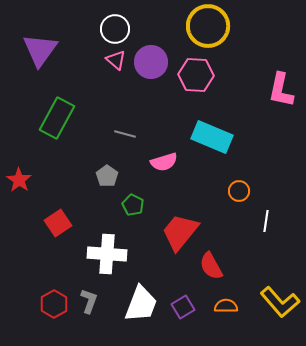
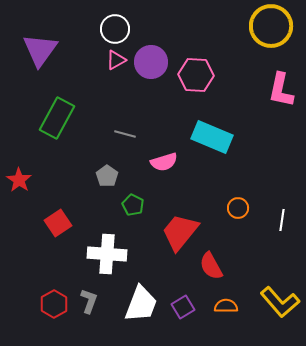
yellow circle: moved 63 px right
pink triangle: rotated 50 degrees clockwise
orange circle: moved 1 px left, 17 px down
white line: moved 16 px right, 1 px up
